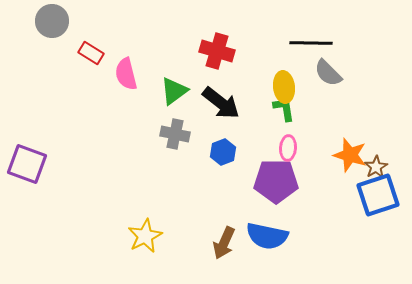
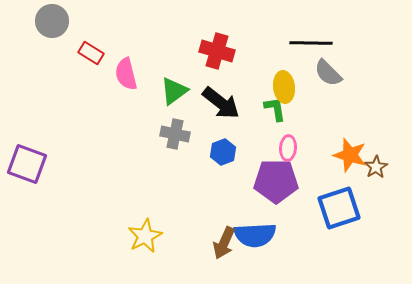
green L-shape: moved 9 px left
blue square: moved 39 px left, 13 px down
blue semicircle: moved 12 px left, 1 px up; rotated 15 degrees counterclockwise
